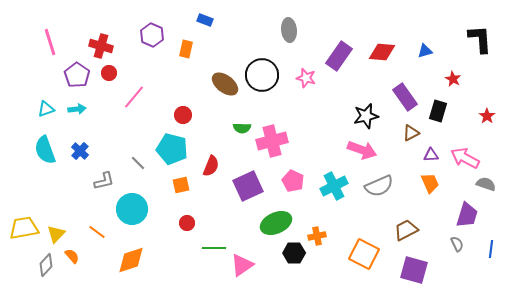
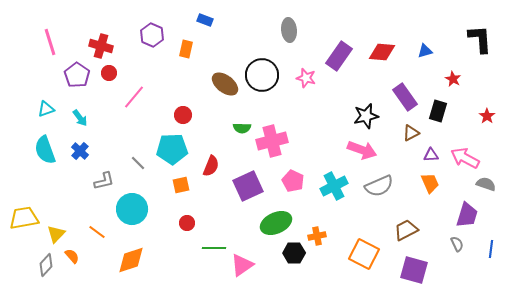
cyan arrow at (77, 109): moved 3 px right, 9 px down; rotated 60 degrees clockwise
cyan pentagon at (172, 149): rotated 16 degrees counterclockwise
yellow trapezoid at (24, 228): moved 10 px up
